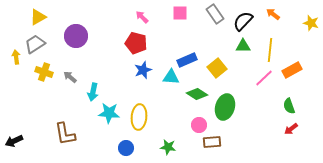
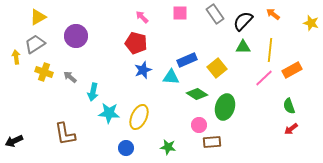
green triangle: moved 1 px down
yellow ellipse: rotated 20 degrees clockwise
